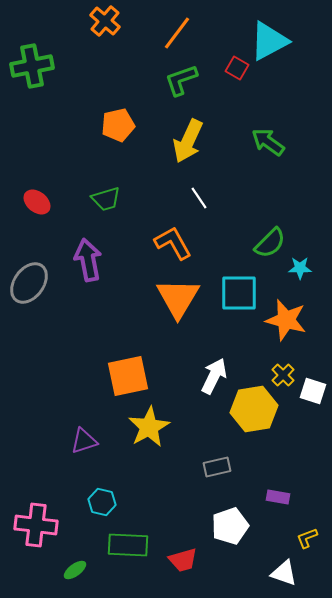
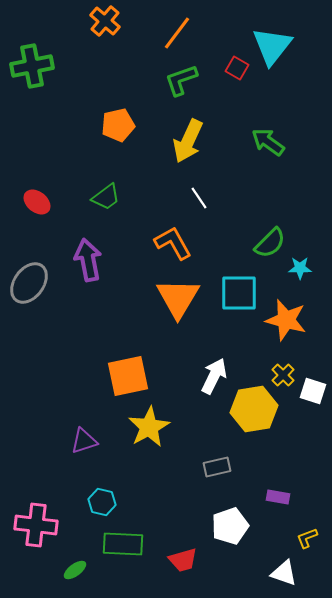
cyan triangle: moved 3 px right, 5 px down; rotated 24 degrees counterclockwise
green trapezoid: moved 2 px up; rotated 20 degrees counterclockwise
green rectangle: moved 5 px left, 1 px up
